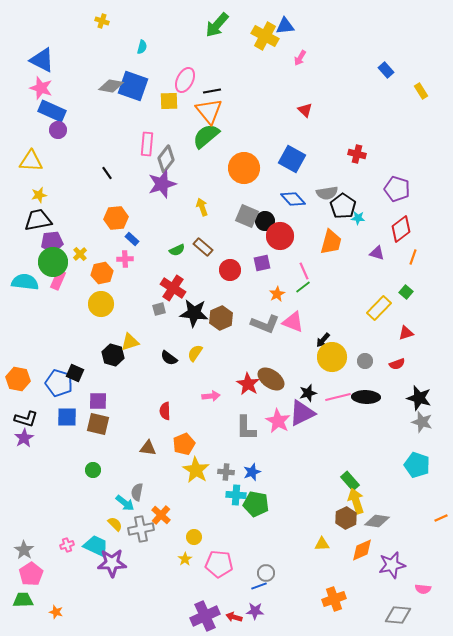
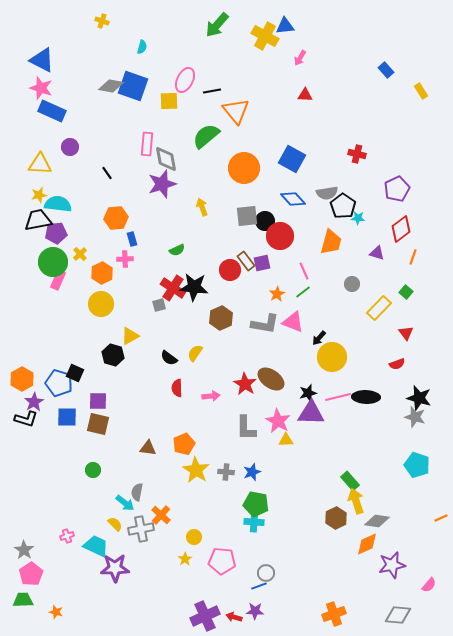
red triangle at (305, 110): moved 15 px up; rotated 42 degrees counterclockwise
orange triangle at (209, 111): moved 27 px right
purple circle at (58, 130): moved 12 px right, 17 px down
gray diamond at (166, 159): rotated 48 degrees counterclockwise
yellow triangle at (31, 161): moved 9 px right, 3 px down
purple pentagon at (397, 189): rotated 30 degrees clockwise
gray square at (247, 216): rotated 30 degrees counterclockwise
blue rectangle at (132, 239): rotated 32 degrees clockwise
purple pentagon at (52, 242): moved 4 px right, 9 px up
brown rectangle at (203, 247): moved 43 px right, 14 px down; rotated 12 degrees clockwise
orange hexagon at (102, 273): rotated 15 degrees counterclockwise
cyan semicircle at (25, 282): moved 33 px right, 78 px up
green line at (303, 287): moved 5 px down
gray square at (159, 309): moved 4 px up
black star at (194, 313): moved 26 px up
gray L-shape at (265, 324): rotated 12 degrees counterclockwise
red triangle at (406, 333): rotated 49 degrees counterclockwise
black arrow at (323, 340): moved 4 px left, 2 px up
yellow triangle at (130, 342): moved 6 px up; rotated 12 degrees counterclockwise
gray circle at (365, 361): moved 13 px left, 77 px up
orange hexagon at (18, 379): moved 4 px right; rotated 20 degrees clockwise
red star at (248, 384): moved 3 px left
red semicircle at (165, 411): moved 12 px right, 23 px up
purple triangle at (302, 413): moved 9 px right; rotated 28 degrees clockwise
gray star at (422, 422): moved 7 px left, 5 px up
purple star at (24, 438): moved 10 px right, 36 px up
cyan cross at (236, 495): moved 18 px right, 27 px down
brown hexagon at (346, 518): moved 10 px left
yellow triangle at (322, 544): moved 36 px left, 104 px up
pink cross at (67, 545): moved 9 px up
orange diamond at (362, 550): moved 5 px right, 6 px up
purple star at (112, 563): moved 3 px right, 5 px down
pink pentagon at (219, 564): moved 3 px right, 3 px up
pink semicircle at (423, 589): moved 6 px right, 4 px up; rotated 56 degrees counterclockwise
orange cross at (334, 599): moved 15 px down
